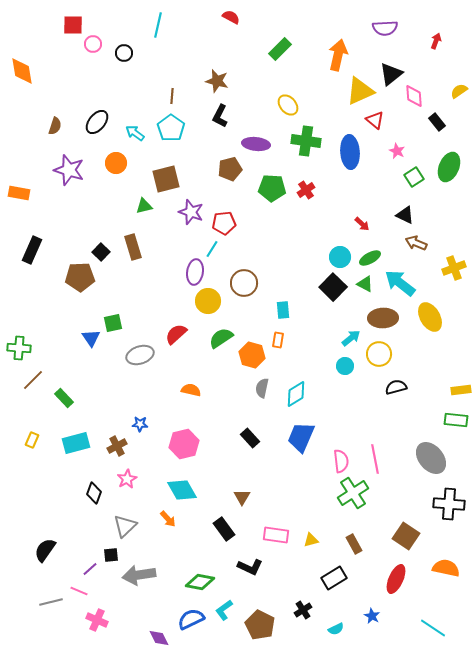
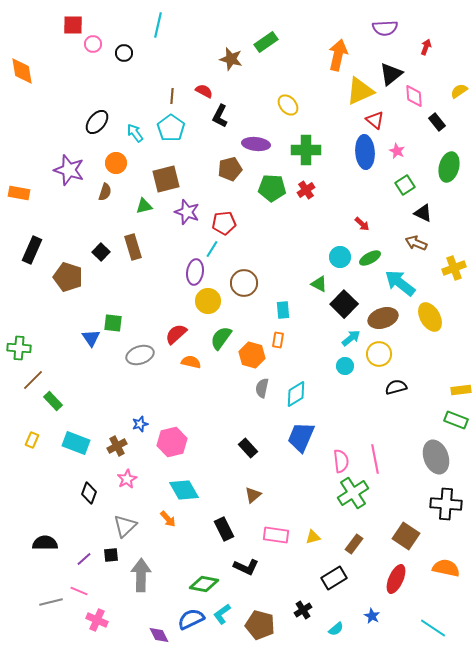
red semicircle at (231, 17): moved 27 px left, 74 px down
red arrow at (436, 41): moved 10 px left, 6 px down
green rectangle at (280, 49): moved 14 px left, 7 px up; rotated 10 degrees clockwise
brown star at (217, 81): moved 14 px right, 22 px up
brown semicircle at (55, 126): moved 50 px right, 66 px down
cyan arrow at (135, 133): rotated 18 degrees clockwise
green cross at (306, 141): moved 9 px down; rotated 8 degrees counterclockwise
blue ellipse at (350, 152): moved 15 px right
green ellipse at (449, 167): rotated 8 degrees counterclockwise
green square at (414, 177): moved 9 px left, 8 px down
purple star at (191, 212): moved 4 px left
black triangle at (405, 215): moved 18 px right, 2 px up
brown pentagon at (80, 277): moved 12 px left; rotated 20 degrees clockwise
green triangle at (365, 284): moved 46 px left
black square at (333, 287): moved 11 px right, 17 px down
brown ellipse at (383, 318): rotated 16 degrees counterclockwise
green square at (113, 323): rotated 18 degrees clockwise
green semicircle at (221, 338): rotated 20 degrees counterclockwise
orange semicircle at (191, 390): moved 28 px up
green rectangle at (64, 398): moved 11 px left, 3 px down
green rectangle at (456, 420): rotated 15 degrees clockwise
blue star at (140, 424): rotated 21 degrees counterclockwise
black rectangle at (250, 438): moved 2 px left, 10 px down
cyan rectangle at (76, 443): rotated 36 degrees clockwise
pink hexagon at (184, 444): moved 12 px left, 2 px up
gray ellipse at (431, 458): moved 5 px right, 1 px up; rotated 20 degrees clockwise
cyan diamond at (182, 490): moved 2 px right
black diamond at (94, 493): moved 5 px left
brown triangle at (242, 497): moved 11 px right, 2 px up; rotated 18 degrees clockwise
black cross at (449, 504): moved 3 px left
black rectangle at (224, 529): rotated 10 degrees clockwise
yellow triangle at (311, 540): moved 2 px right, 3 px up
brown rectangle at (354, 544): rotated 66 degrees clockwise
black semicircle at (45, 550): moved 7 px up; rotated 55 degrees clockwise
black L-shape at (250, 567): moved 4 px left
purple line at (90, 569): moved 6 px left, 10 px up
gray arrow at (139, 575): moved 2 px right; rotated 100 degrees clockwise
green diamond at (200, 582): moved 4 px right, 2 px down
cyan L-shape at (224, 610): moved 2 px left, 4 px down
brown pentagon at (260, 625): rotated 12 degrees counterclockwise
cyan semicircle at (336, 629): rotated 14 degrees counterclockwise
purple diamond at (159, 638): moved 3 px up
